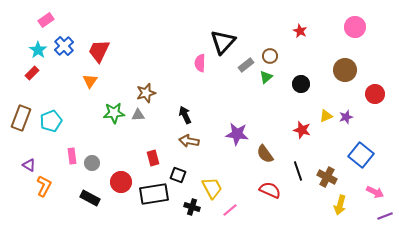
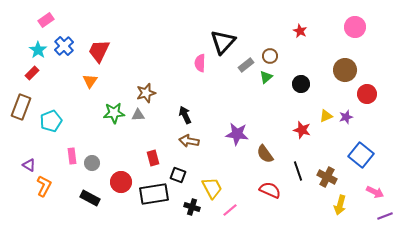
red circle at (375, 94): moved 8 px left
brown rectangle at (21, 118): moved 11 px up
